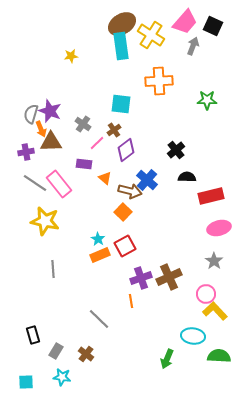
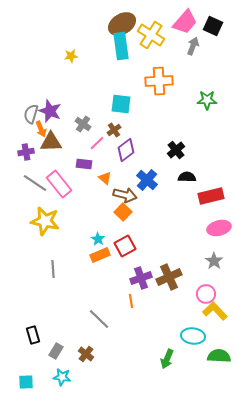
brown arrow at (130, 191): moved 5 px left, 4 px down
